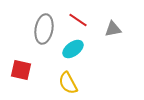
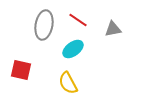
gray ellipse: moved 4 px up
